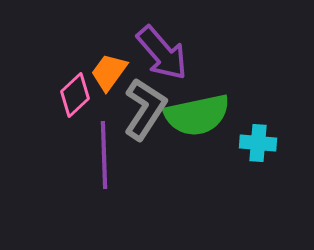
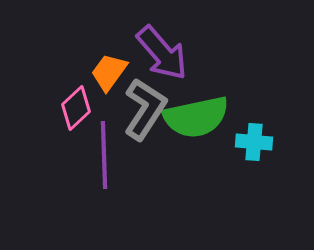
pink diamond: moved 1 px right, 13 px down
green semicircle: moved 1 px left, 2 px down
cyan cross: moved 4 px left, 1 px up
